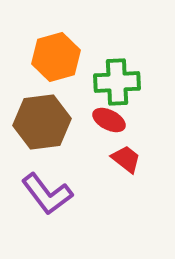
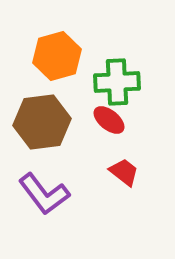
orange hexagon: moved 1 px right, 1 px up
red ellipse: rotated 12 degrees clockwise
red trapezoid: moved 2 px left, 13 px down
purple L-shape: moved 3 px left
